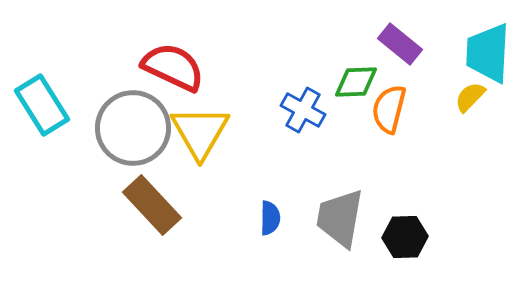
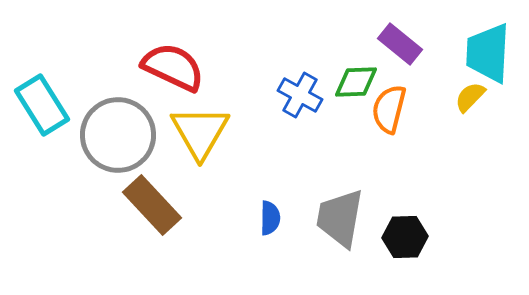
blue cross: moved 3 px left, 15 px up
gray circle: moved 15 px left, 7 px down
